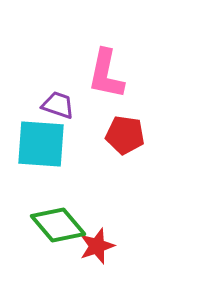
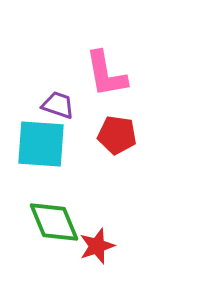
pink L-shape: rotated 22 degrees counterclockwise
red pentagon: moved 8 px left
green diamond: moved 4 px left, 3 px up; rotated 18 degrees clockwise
